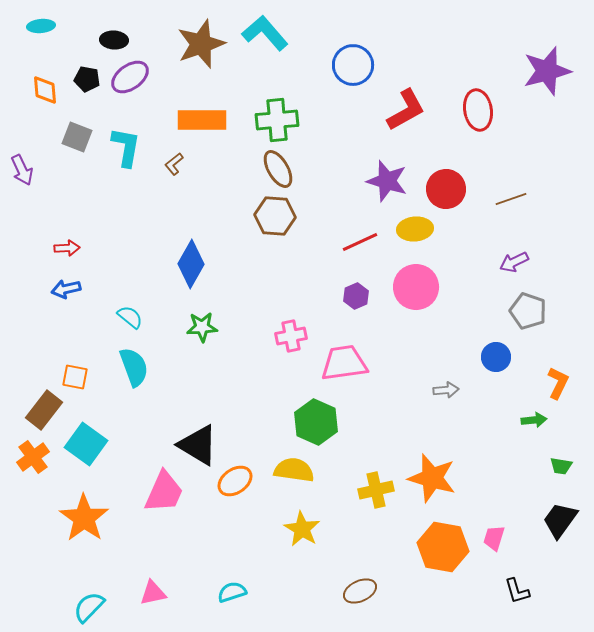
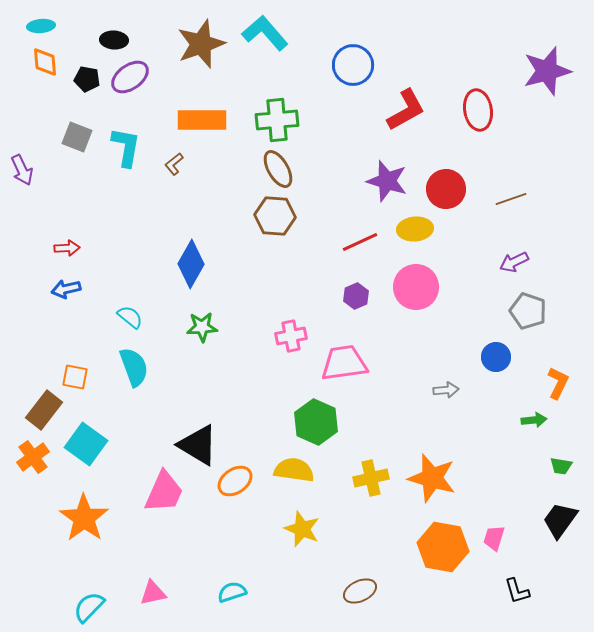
orange diamond at (45, 90): moved 28 px up
yellow cross at (376, 490): moved 5 px left, 12 px up
yellow star at (302, 529): rotated 9 degrees counterclockwise
